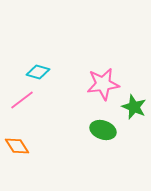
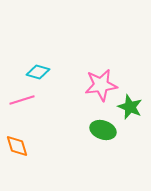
pink star: moved 2 px left, 1 px down
pink line: rotated 20 degrees clockwise
green star: moved 4 px left
orange diamond: rotated 15 degrees clockwise
